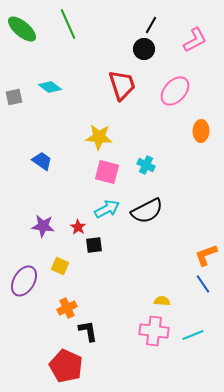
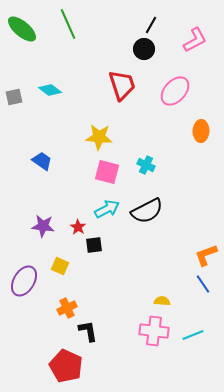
cyan diamond: moved 3 px down
